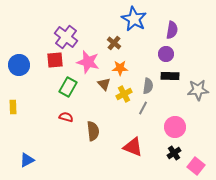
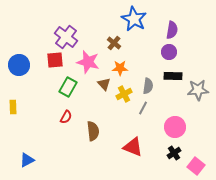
purple circle: moved 3 px right, 2 px up
black rectangle: moved 3 px right
red semicircle: rotated 104 degrees clockwise
